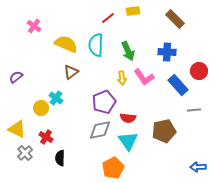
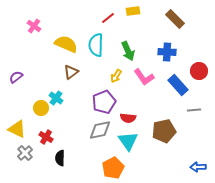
yellow arrow: moved 6 px left, 2 px up; rotated 40 degrees clockwise
